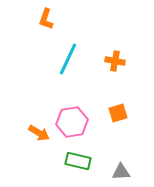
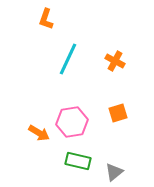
orange cross: rotated 18 degrees clockwise
gray triangle: moved 7 px left; rotated 36 degrees counterclockwise
